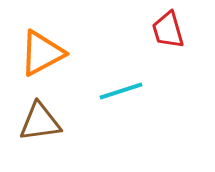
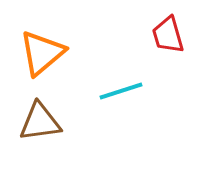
red trapezoid: moved 5 px down
orange triangle: rotated 12 degrees counterclockwise
